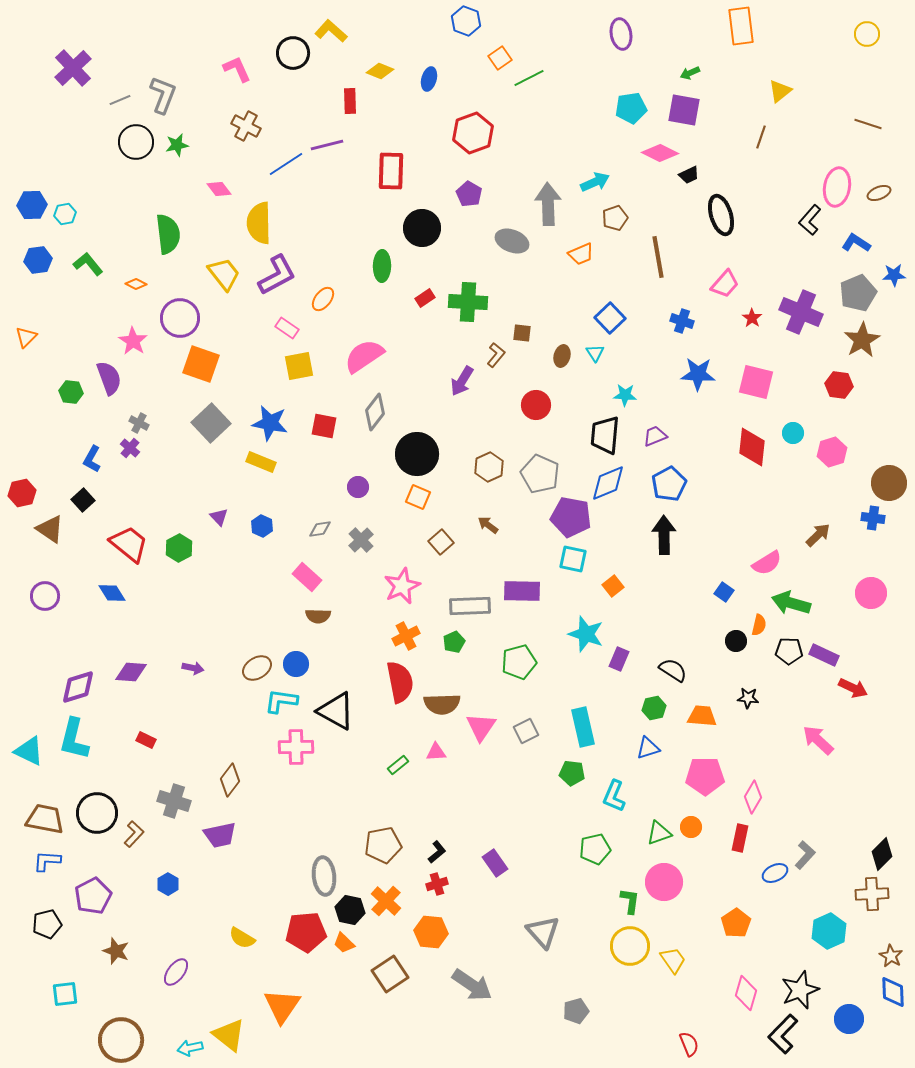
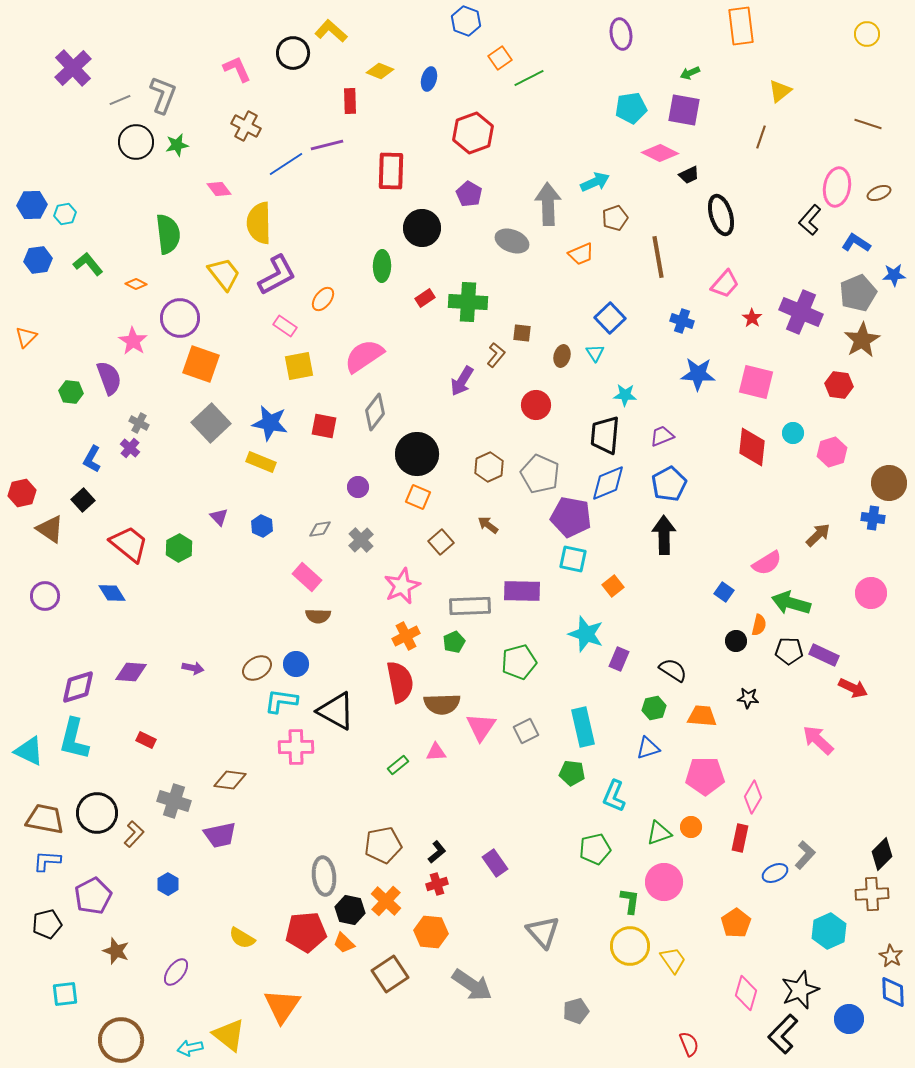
pink rectangle at (287, 328): moved 2 px left, 2 px up
purple trapezoid at (655, 436): moved 7 px right
brown diamond at (230, 780): rotated 60 degrees clockwise
